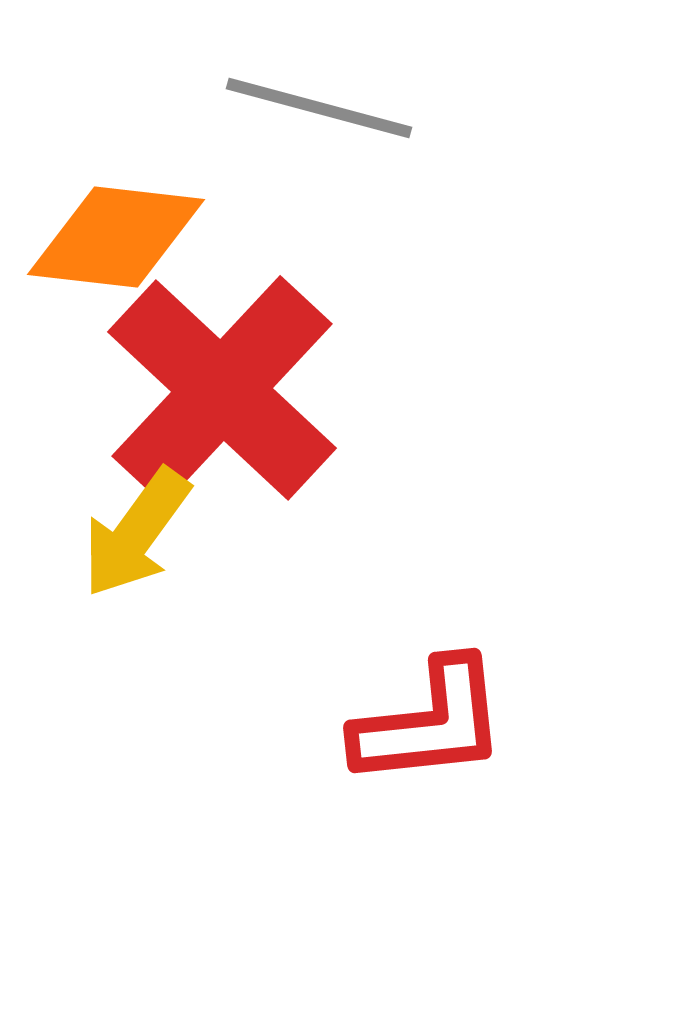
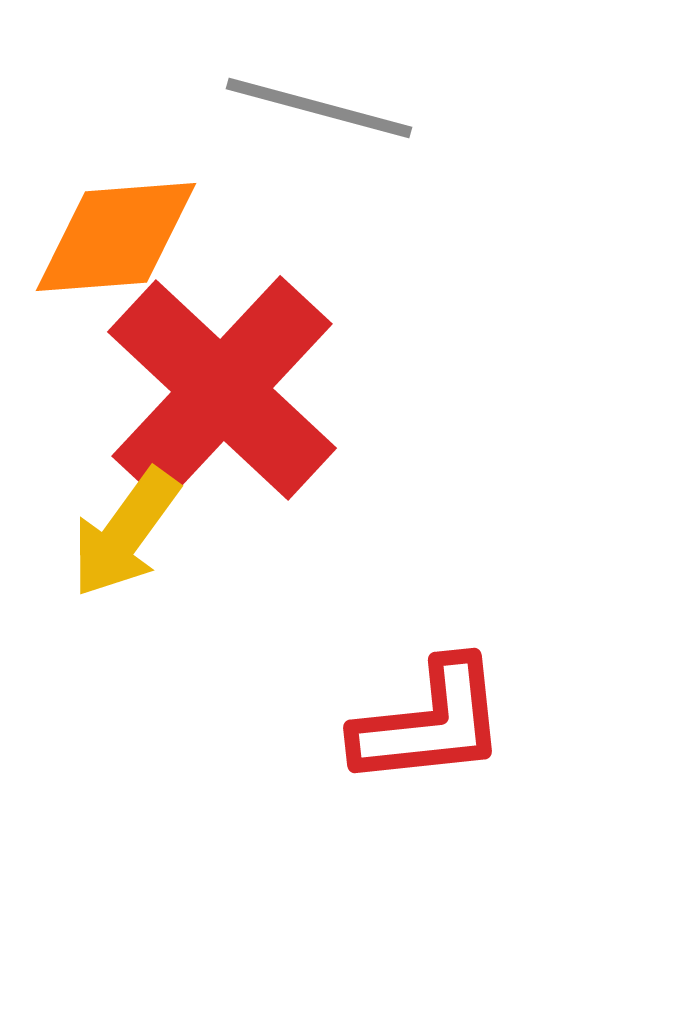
orange diamond: rotated 11 degrees counterclockwise
yellow arrow: moved 11 px left
